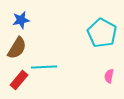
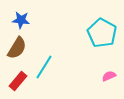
blue star: rotated 18 degrees clockwise
cyan line: rotated 55 degrees counterclockwise
pink semicircle: rotated 56 degrees clockwise
red rectangle: moved 1 px left, 1 px down
